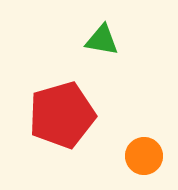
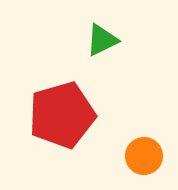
green triangle: rotated 36 degrees counterclockwise
